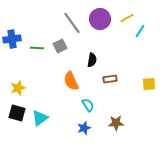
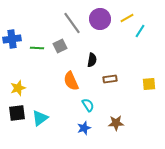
black square: rotated 24 degrees counterclockwise
